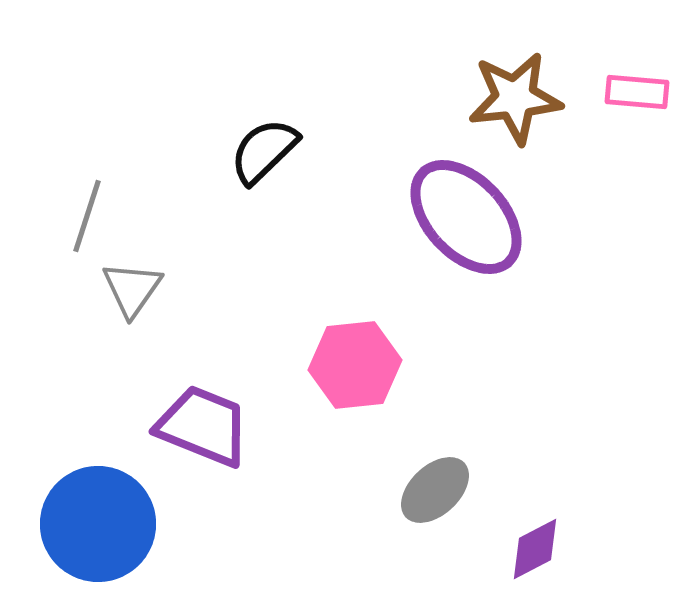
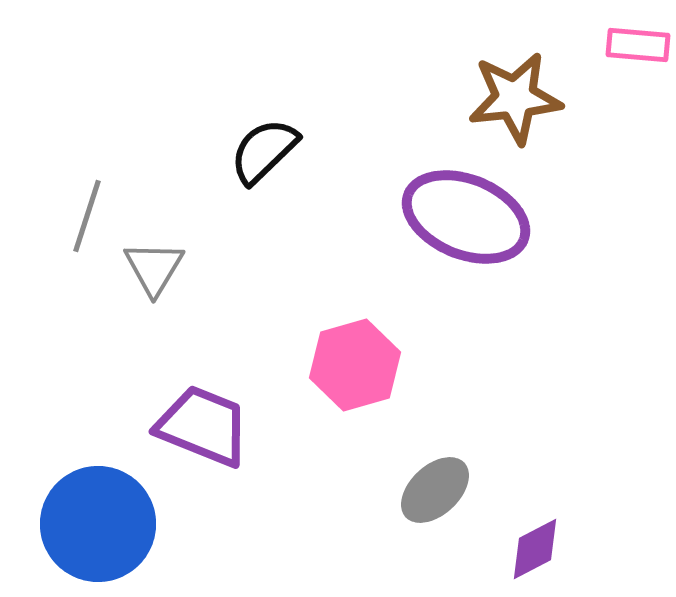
pink rectangle: moved 1 px right, 47 px up
purple ellipse: rotated 25 degrees counterclockwise
gray triangle: moved 22 px right, 21 px up; rotated 4 degrees counterclockwise
pink hexagon: rotated 10 degrees counterclockwise
